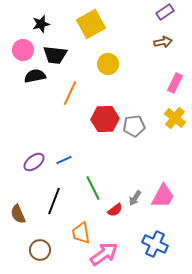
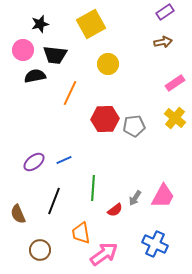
black star: moved 1 px left
pink rectangle: rotated 30 degrees clockwise
green line: rotated 30 degrees clockwise
